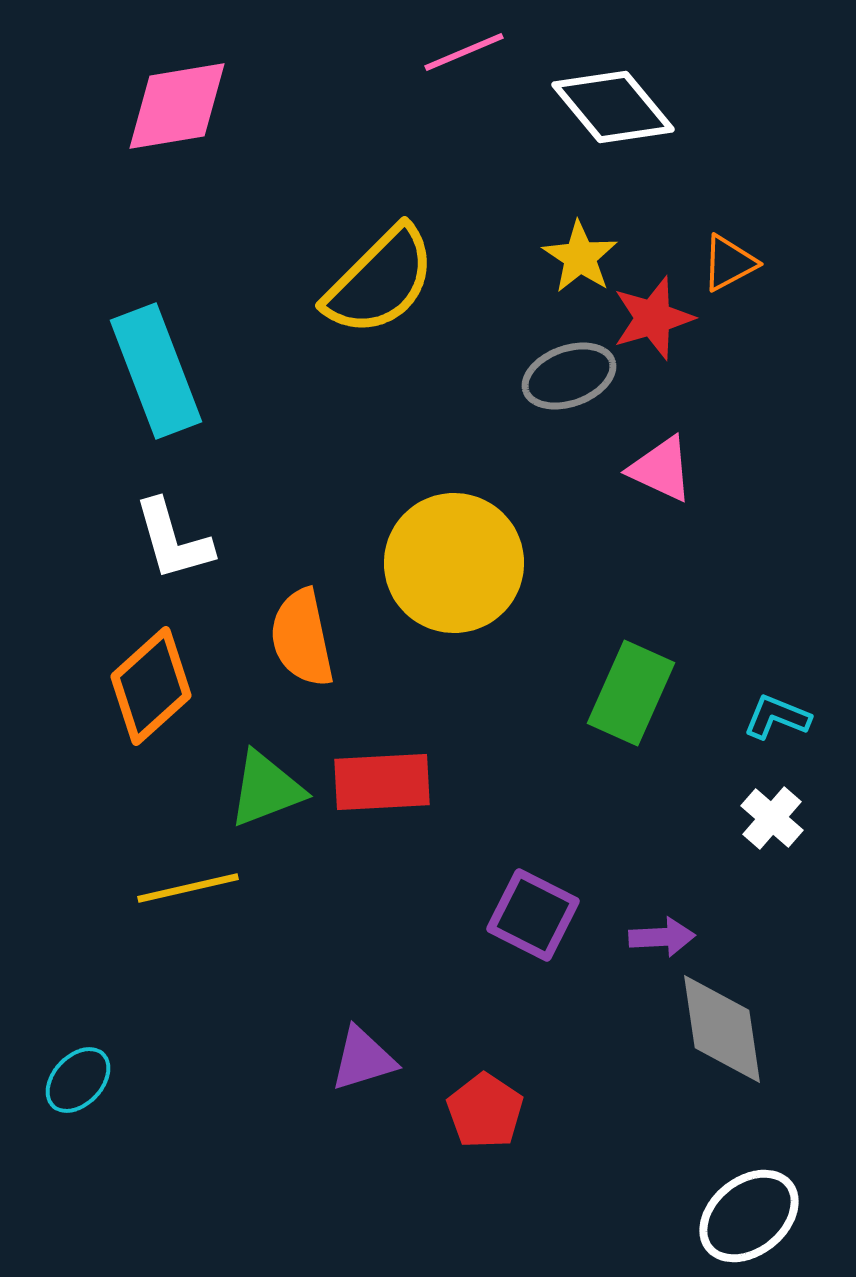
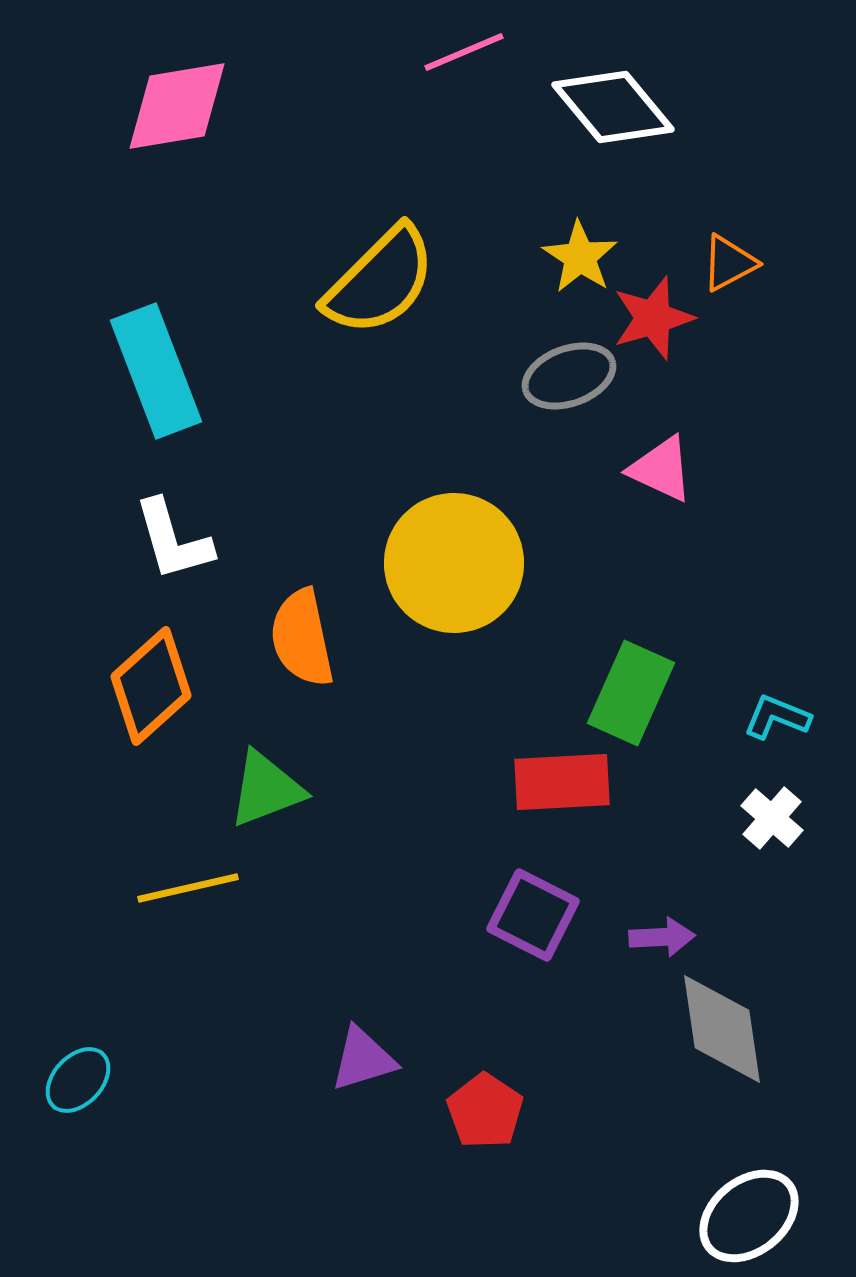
red rectangle: moved 180 px right
